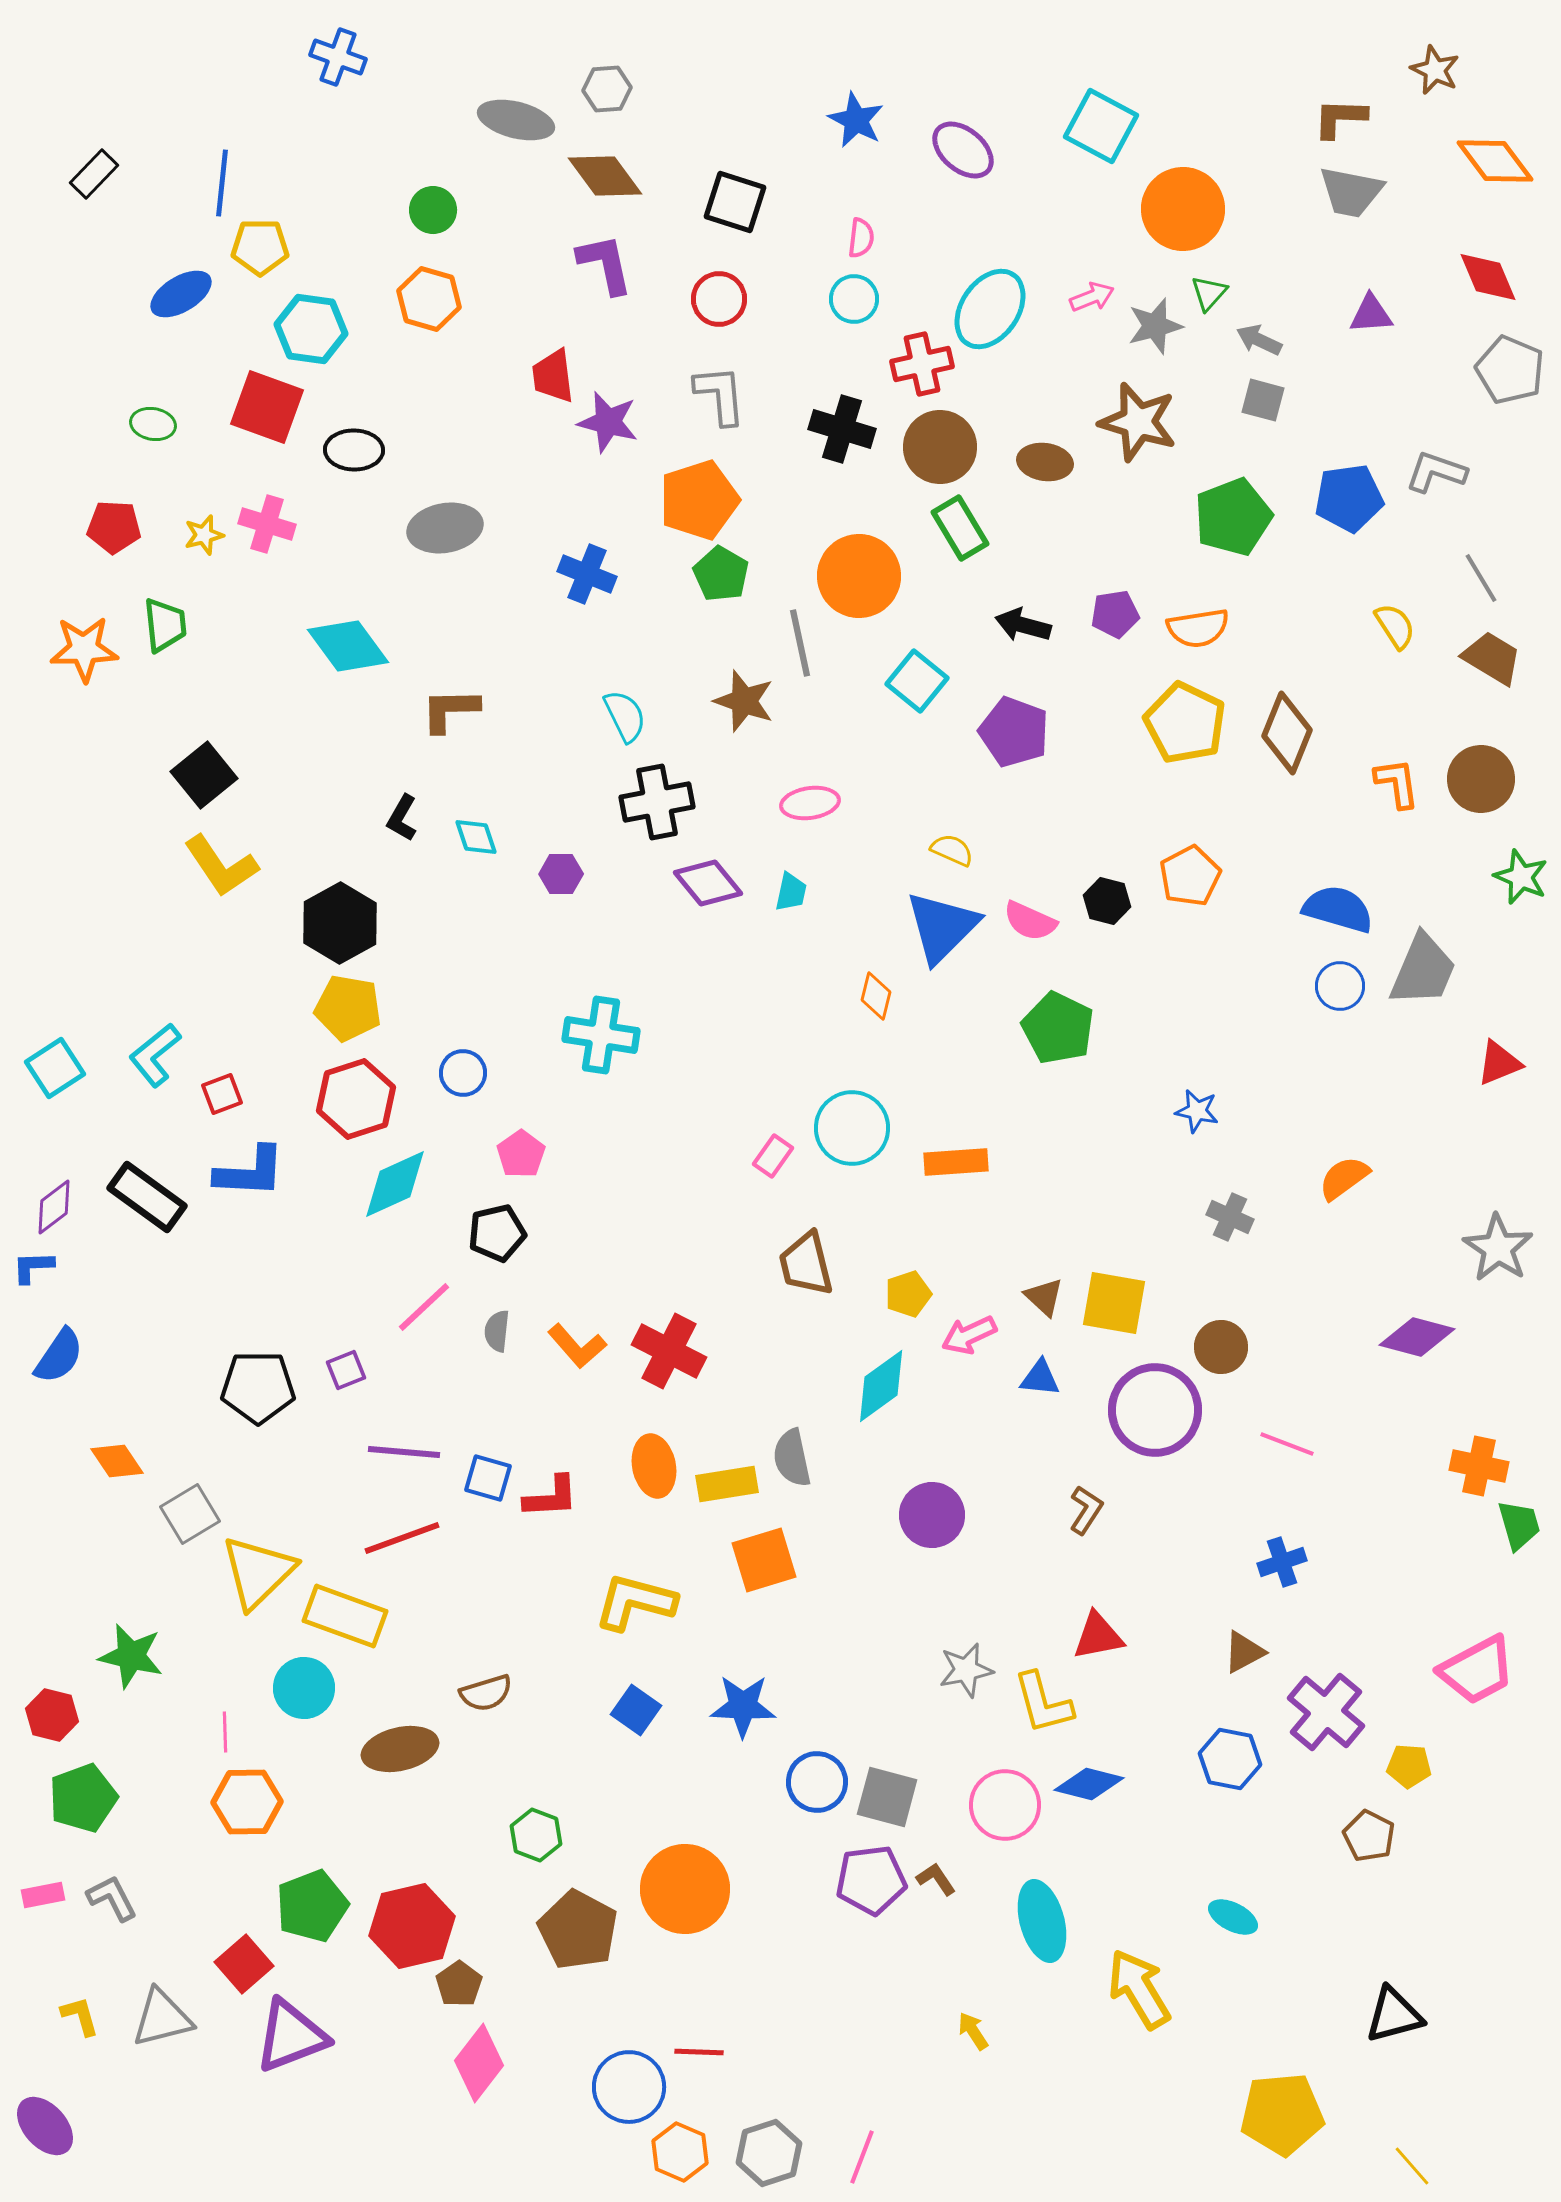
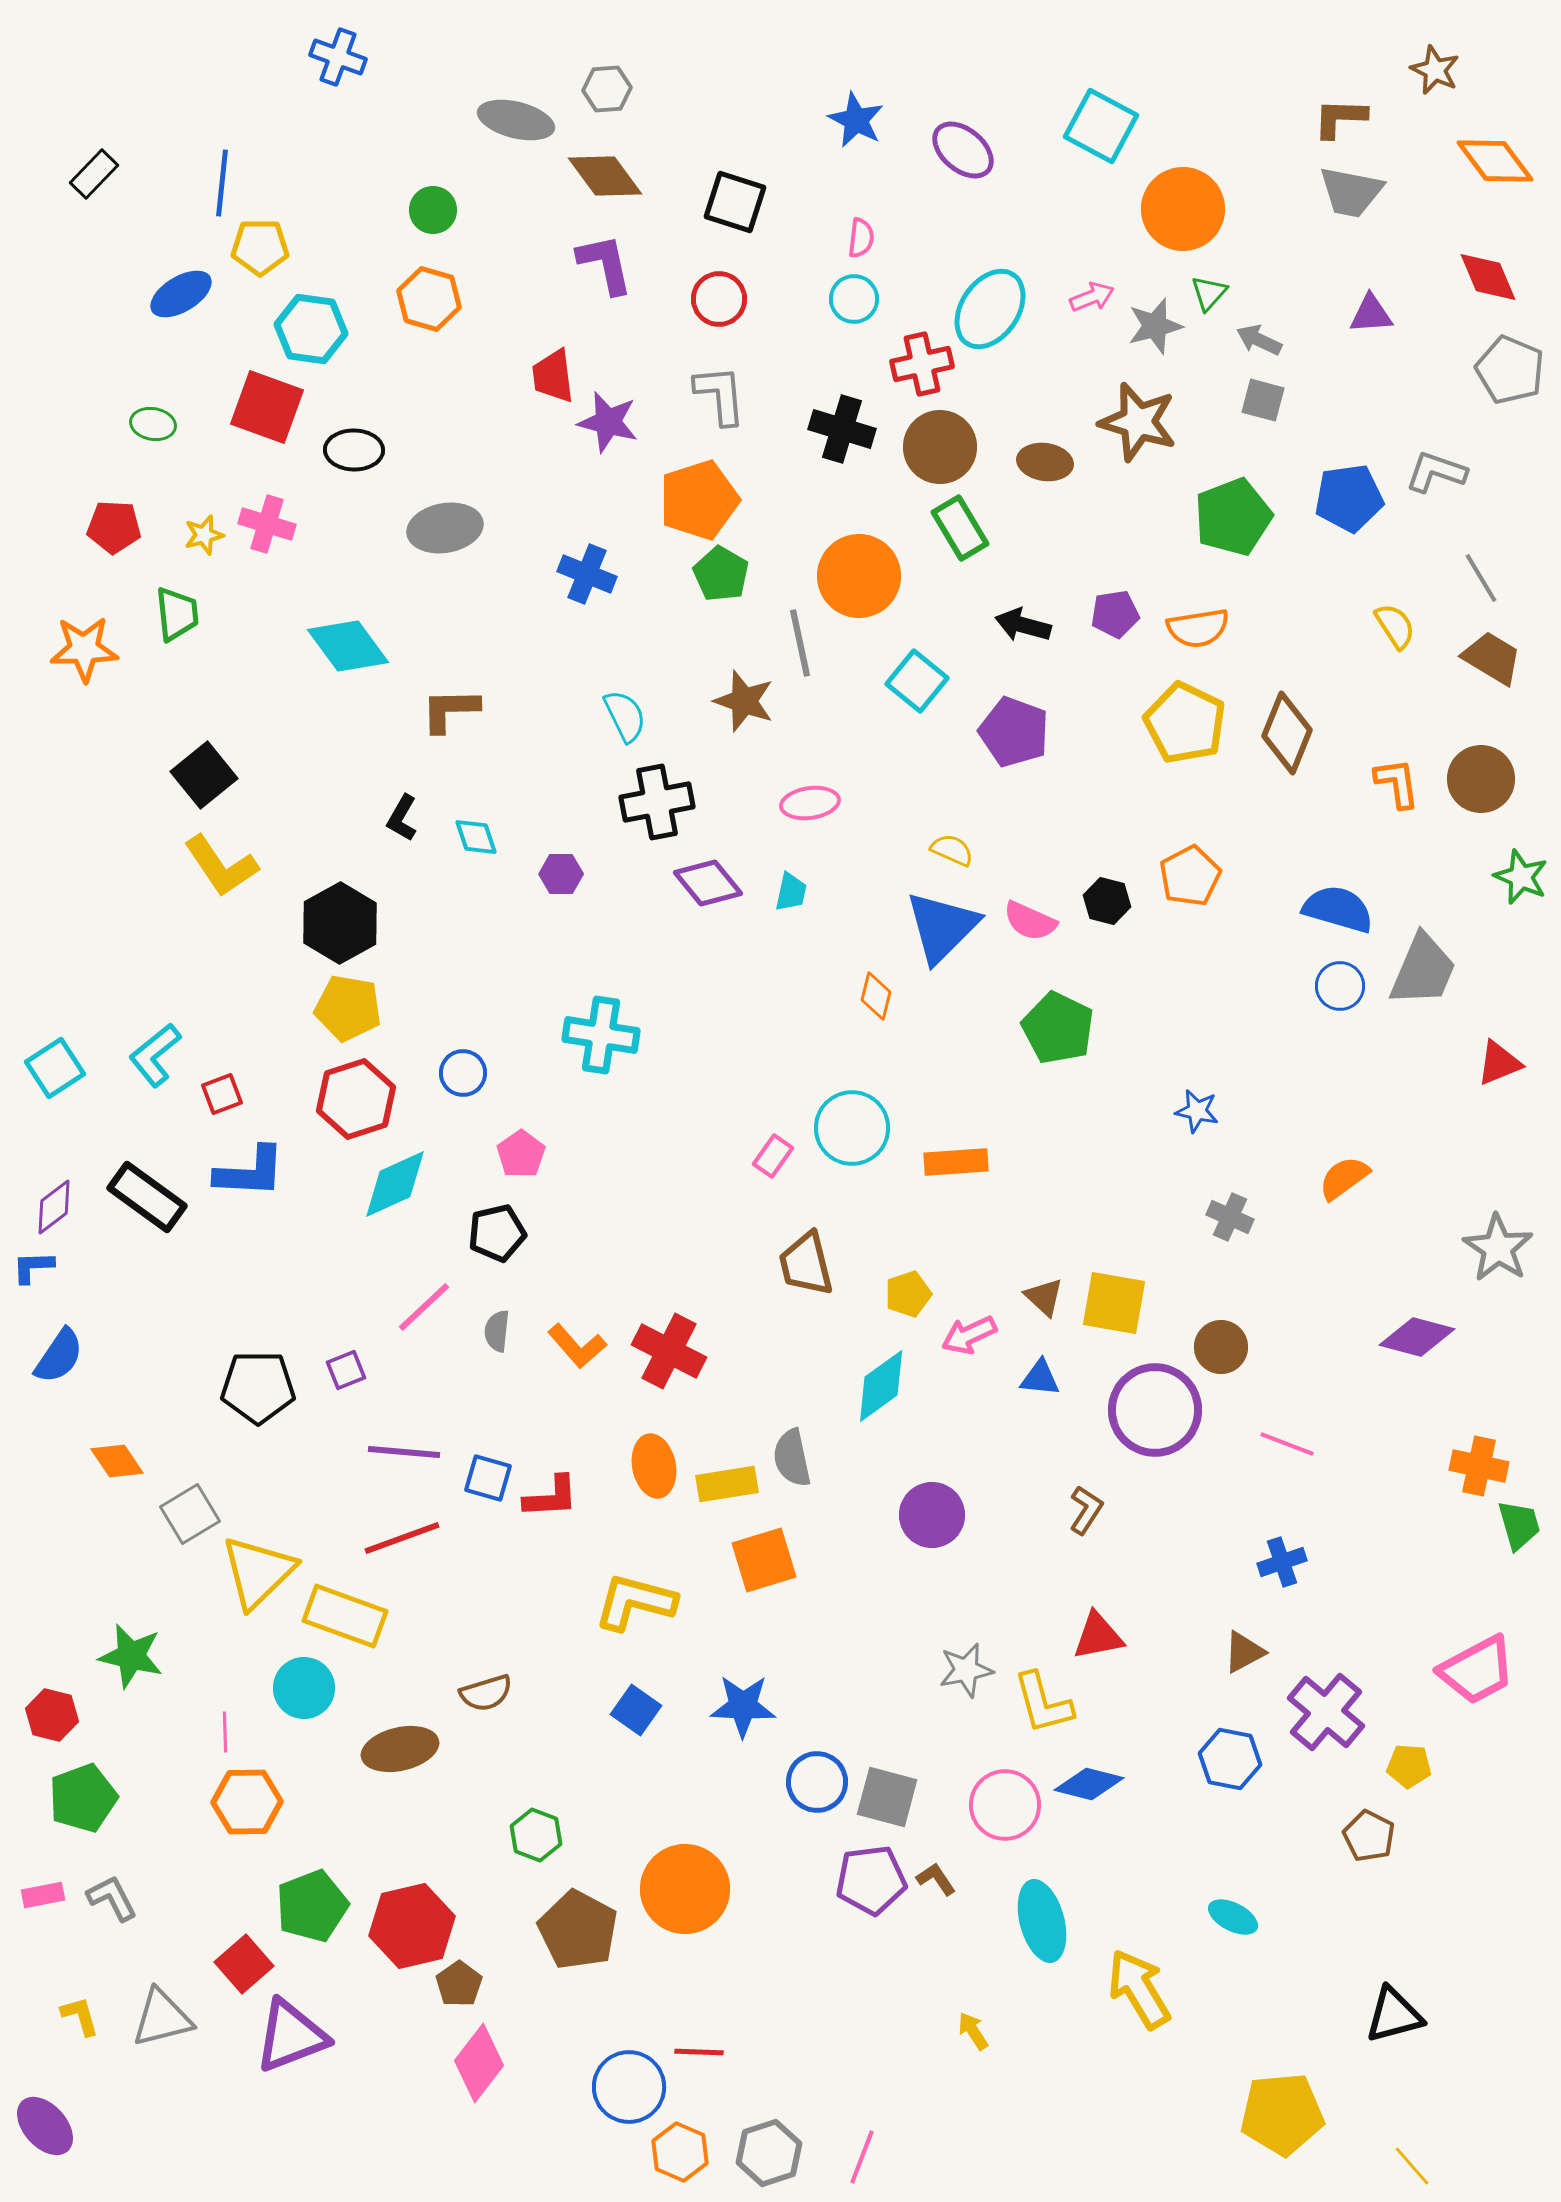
green trapezoid at (165, 625): moved 12 px right, 11 px up
